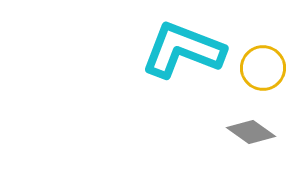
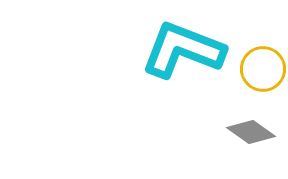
yellow circle: moved 1 px down
